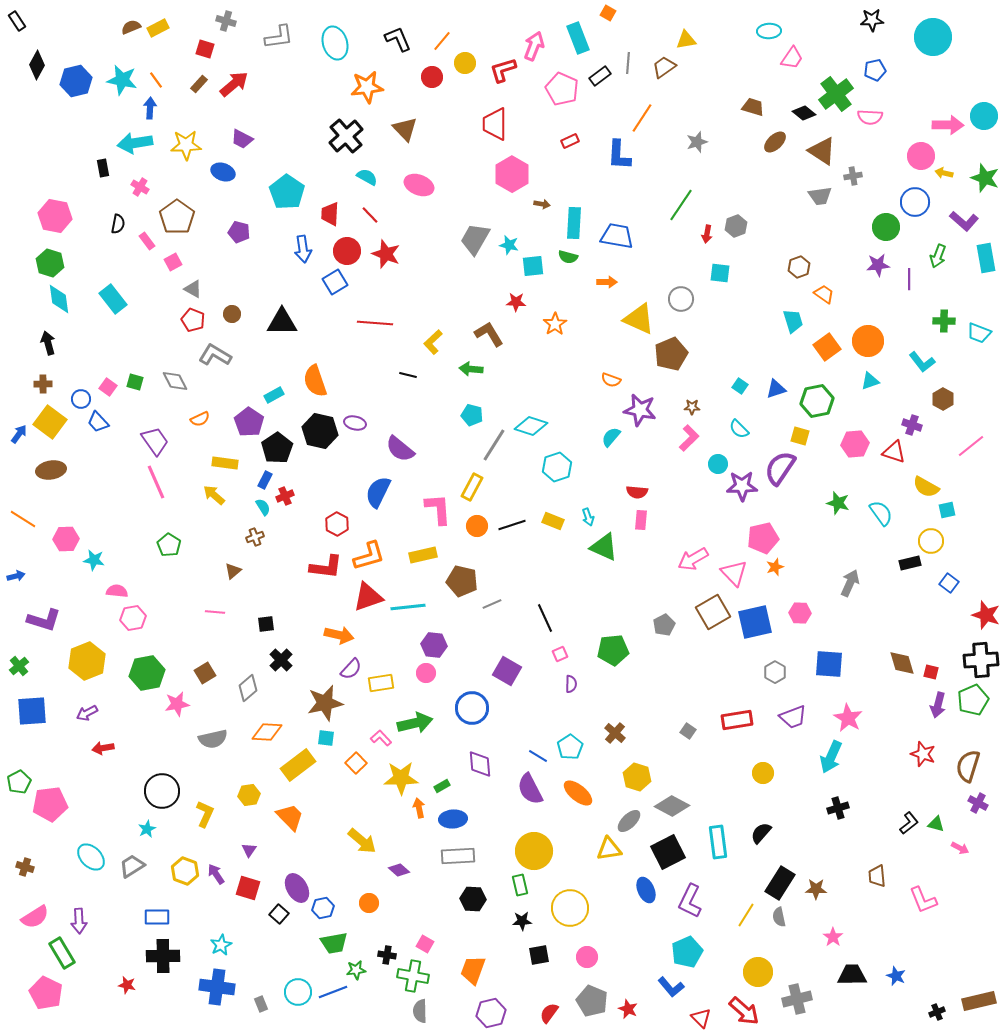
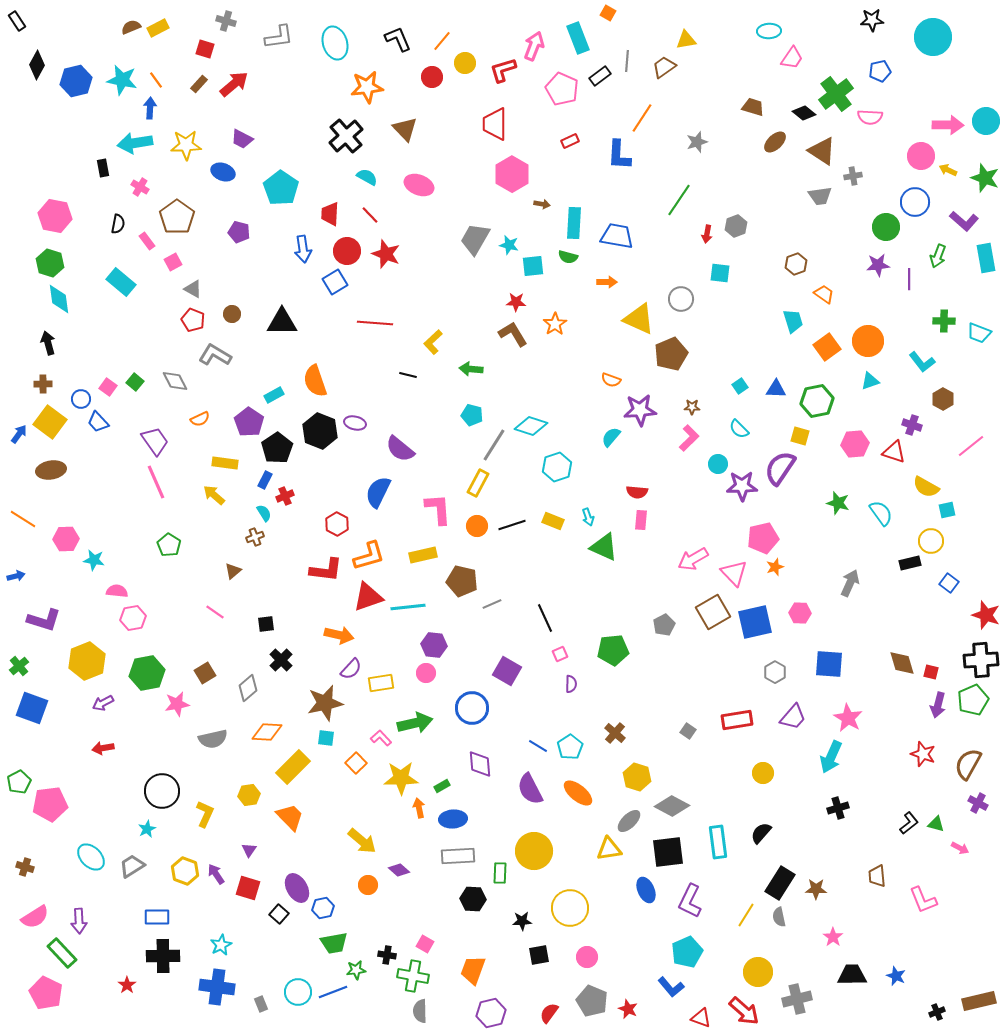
gray line at (628, 63): moved 1 px left, 2 px up
blue pentagon at (875, 70): moved 5 px right, 1 px down
cyan circle at (984, 116): moved 2 px right, 5 px down
yellow arrow at (944, 173): moved 4 px right, 3 px up; rotated 12 degrees clockwise
cyan pentagon at (287, 192): moved 6 px left, 4 px up
green line at (681, 205): moved 2 px left, 5 px up
brown hexagon at (799, 267): moved 3 px left, 3 px up
cyan rectangle at (113, 299): moved 8 px right, 17 px up; rotated 12 degrees counterclockwise
brown L-shape at (489, 334): moved 24 px right
green square at (135, 382): rotated 24 degrees clockwise
cyan square at (740, 386): rotated 21 degrees clockwise
blue triangle at (776, 389): rotated 20 degrees clockwise
purple star at (640, 410): rotated 16 degrees counterclockwise
black hexagon at (320, 431): rotated 8 degrees clockwise
yellow rectangle at (472, 487): moved 6 px right, 4 px up
cyan semicircle at (263, 507): moved 1 px right, 6 px down
red L-shape at (326, 567): moved 3 px down
pink line at (215, 612): rotated 30 degrees clockwise
blue square at (32, 711): moved 3 px up; rotated 24 degrees clockwise
purple arrow at (87, 713): moved 16 px right, 10 px up
purple trapezoid at (793, 717): rotated 28 degrees counterclockwise
blue line at (538, 756): moved 10 px up
yellow rectangle at (298, 765): moved 5 px left, 2 px down; rotated 8 degrees counterclockwise
brown semicircle at (968, 766): moved 2 px up; rotated 12 degrees clockwise
black square at (668, 852): rotated 20 degrees clockwise
green rectangle at (520, 885): moved 20 px left, 12 px up; rotated 15 degrees clockwise
orange circle at (369, 903): moved 1 px left, 18 px up
green rectangle at (62, 953): rotated 12 degrees counterclockwise
red star at (127, 985): rotated 24 degrees clockwise
red triangle at (701, 1018): rotated 25 degrees counterclockwise
